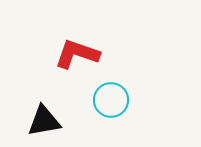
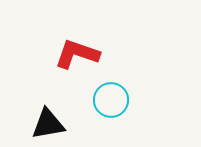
black triangle: moved 4 px right, 3 px down
